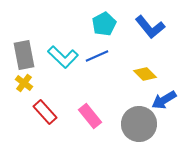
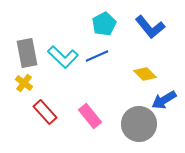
gray rectangle: moved 3 px right, 2 px up
